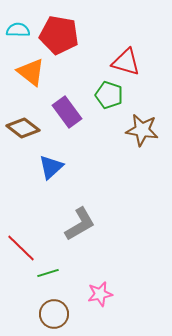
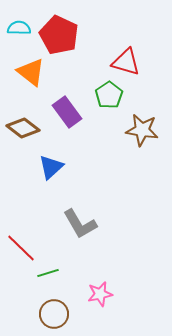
cyan semicircle: moved 1 px right, 2 px up
red pentagon: rotated 15 degrees clockwise
green pentagon: rotated 20 degrees clockwise
gray L-shape: rotated 90 degrees clockwise
